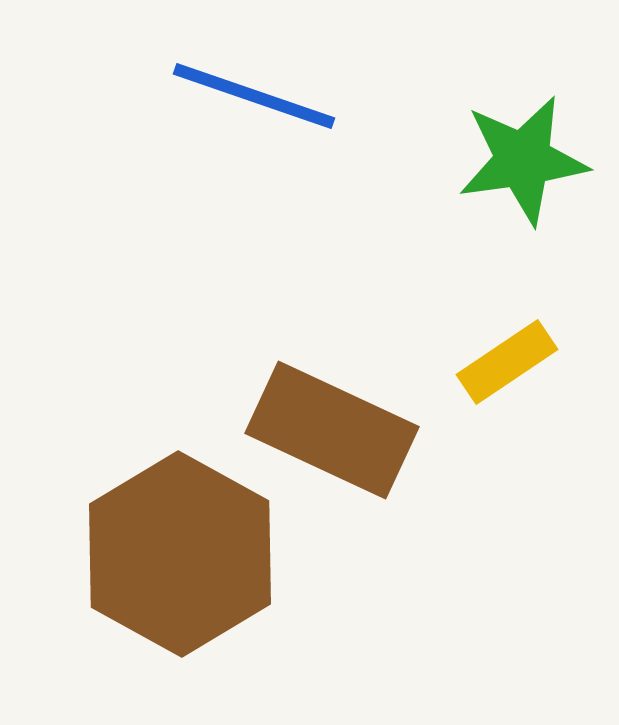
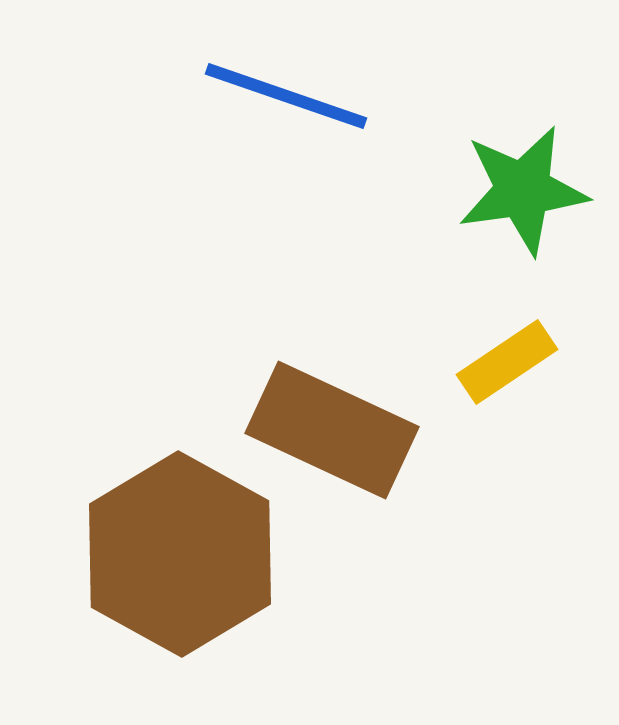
blue line: moved 32 px right
green star: moved 30 px down
